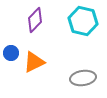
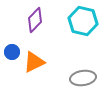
blue circle: moved 1 px right, 1 px up
